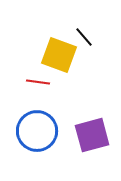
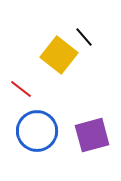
yellow square: rotated 18 degrees clockwise
red line: moved 17 px left, 7 px down; rotated 30 degrees clockwise
